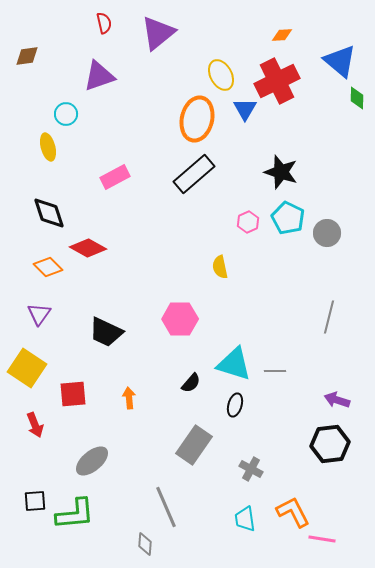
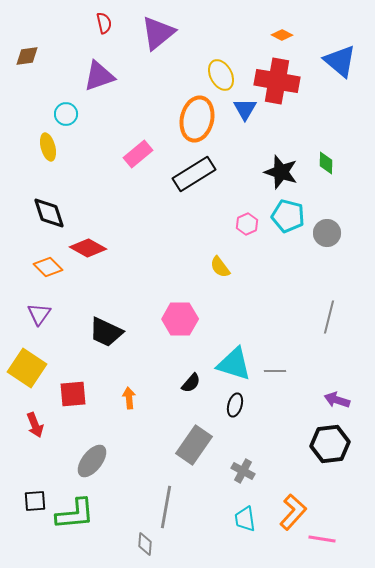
orange diamond at (282, 35): rotated 30 degrees clockwise
red cross at (277, 81): rotated 36 degrees clockwise
green diamond at (357, 98): moved 31 px left, 65 px down
black rectangle at (194, 174): rotated 9 degrees clockwise
pink rectangle at (115, 177): moved 23 px right, 23 px up; rotated 12 degrees counterclockwise
cyan pentagon at (288, 218): moved 2 px up; rotated 12 degrees counterclockwise
pink hexagon at (248, 222): moved 1 px left, 2 px down
yellow semicircle at (220, 267): rotated 25 degrees counterclockwise
gray ellipse at (92, 461): rotated 12 degrees counterclockwise
gray cross at (251, 469): moved 8 px left, 2 px down
gray line at (166, 507): rotated 33 degrees clockwise
orange L-shape at (293, 512): rotated 69 degrees clockwise
